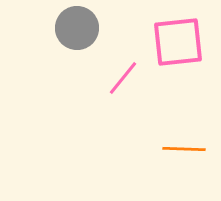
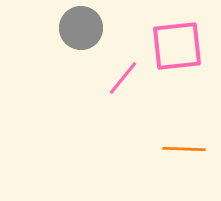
gray circle: moved 4 px right
pink square: moved 1 px left, 4 px down
